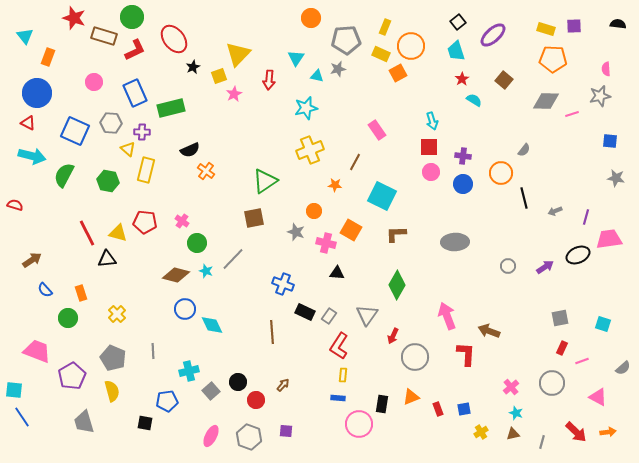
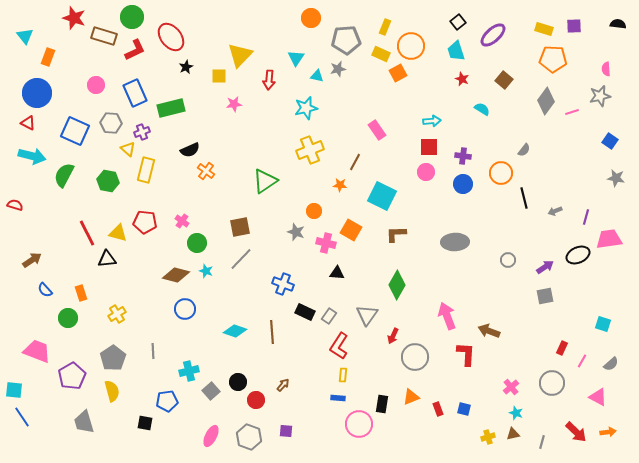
yellow rectangle at (546, 29): moved 2 px left
red ellipse at (174, 39): moved 3 px left, 2 px up
yellow triangle at (238, 54): moved 2 px right, 1 px down
black star at (193, 67): moved 7 px left
yellow square at (219, 76): rotated 21 degrees clockwise
red star at (462, 79): rotated 16 degrees counterclockwise
pink circle at (94, 82): moved 2 px right, 3 px down
pink star at (234, 94): moved 10 px down; rotated 21 degrees clockwise
cyan semicircle at (474, 100): moved 8 px right, 9 px down
gray diamond at (546, 101): rotated 56 degrees counterclockwise
pink line at (572, 114): moved 2 px up
cyan arrow at (432, 121): rotated 78 degrees counterclockwise
purple cross at (142, 132): rotated 21 degrees counterclockwise
blue square at (610, 141): rotated 28 degrees clockwise
pink circle at (431, 172): moved 5 px left
orange star at (335, 185): moved 5 px right
brown square at (254, 218): moved 14 px left, 9 px down
gray line at (233, 259): moved 8 px right
gray circle at (508, 266): moved 6 px up
yellow cross at (117, 314): rotated 12 degrees clockwise
gray square at (560, 318): moved 15 px left, 22 px up
cyan diamond at (212, 325): moved 23 px right, 6 px down; rotated 45 degrees counterclockwise
gray pentagon at (113, 358): rotated 15 degrees clockwise
pink line at (582, 361): rotated 40 degrees counterclockwise
gray semicircle at (623, 368): moved 12 px left, 4 px up
blue square at (464, 409): rotated 24 degrees clockwise
yellow cross at (481, 432): moved 7 px right, 5 px down; rotated 16 degrees clockwise
